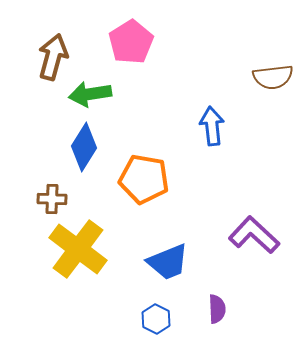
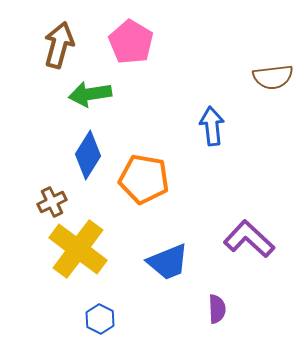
pink pentagon: rotated 9 degrees counterclockwise
brown arrow: moved 6 px right, 12 px up
blue diamond: moved 4 px right, 8 px down
brown cross: moved 3 px down; rotated 28 degrees counterclockwise
purple L-shape: moved 5 px left, 4 px down
blue hexagon: moved 56 px left
